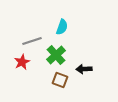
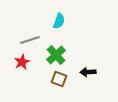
cyan semicircle: moved 3 px left, 6 px up
gray line: moved 2 px left, 1 px up
black arrow: moved 4 px right, 3 px down
brown square: moved 1 px left, 1 px up
